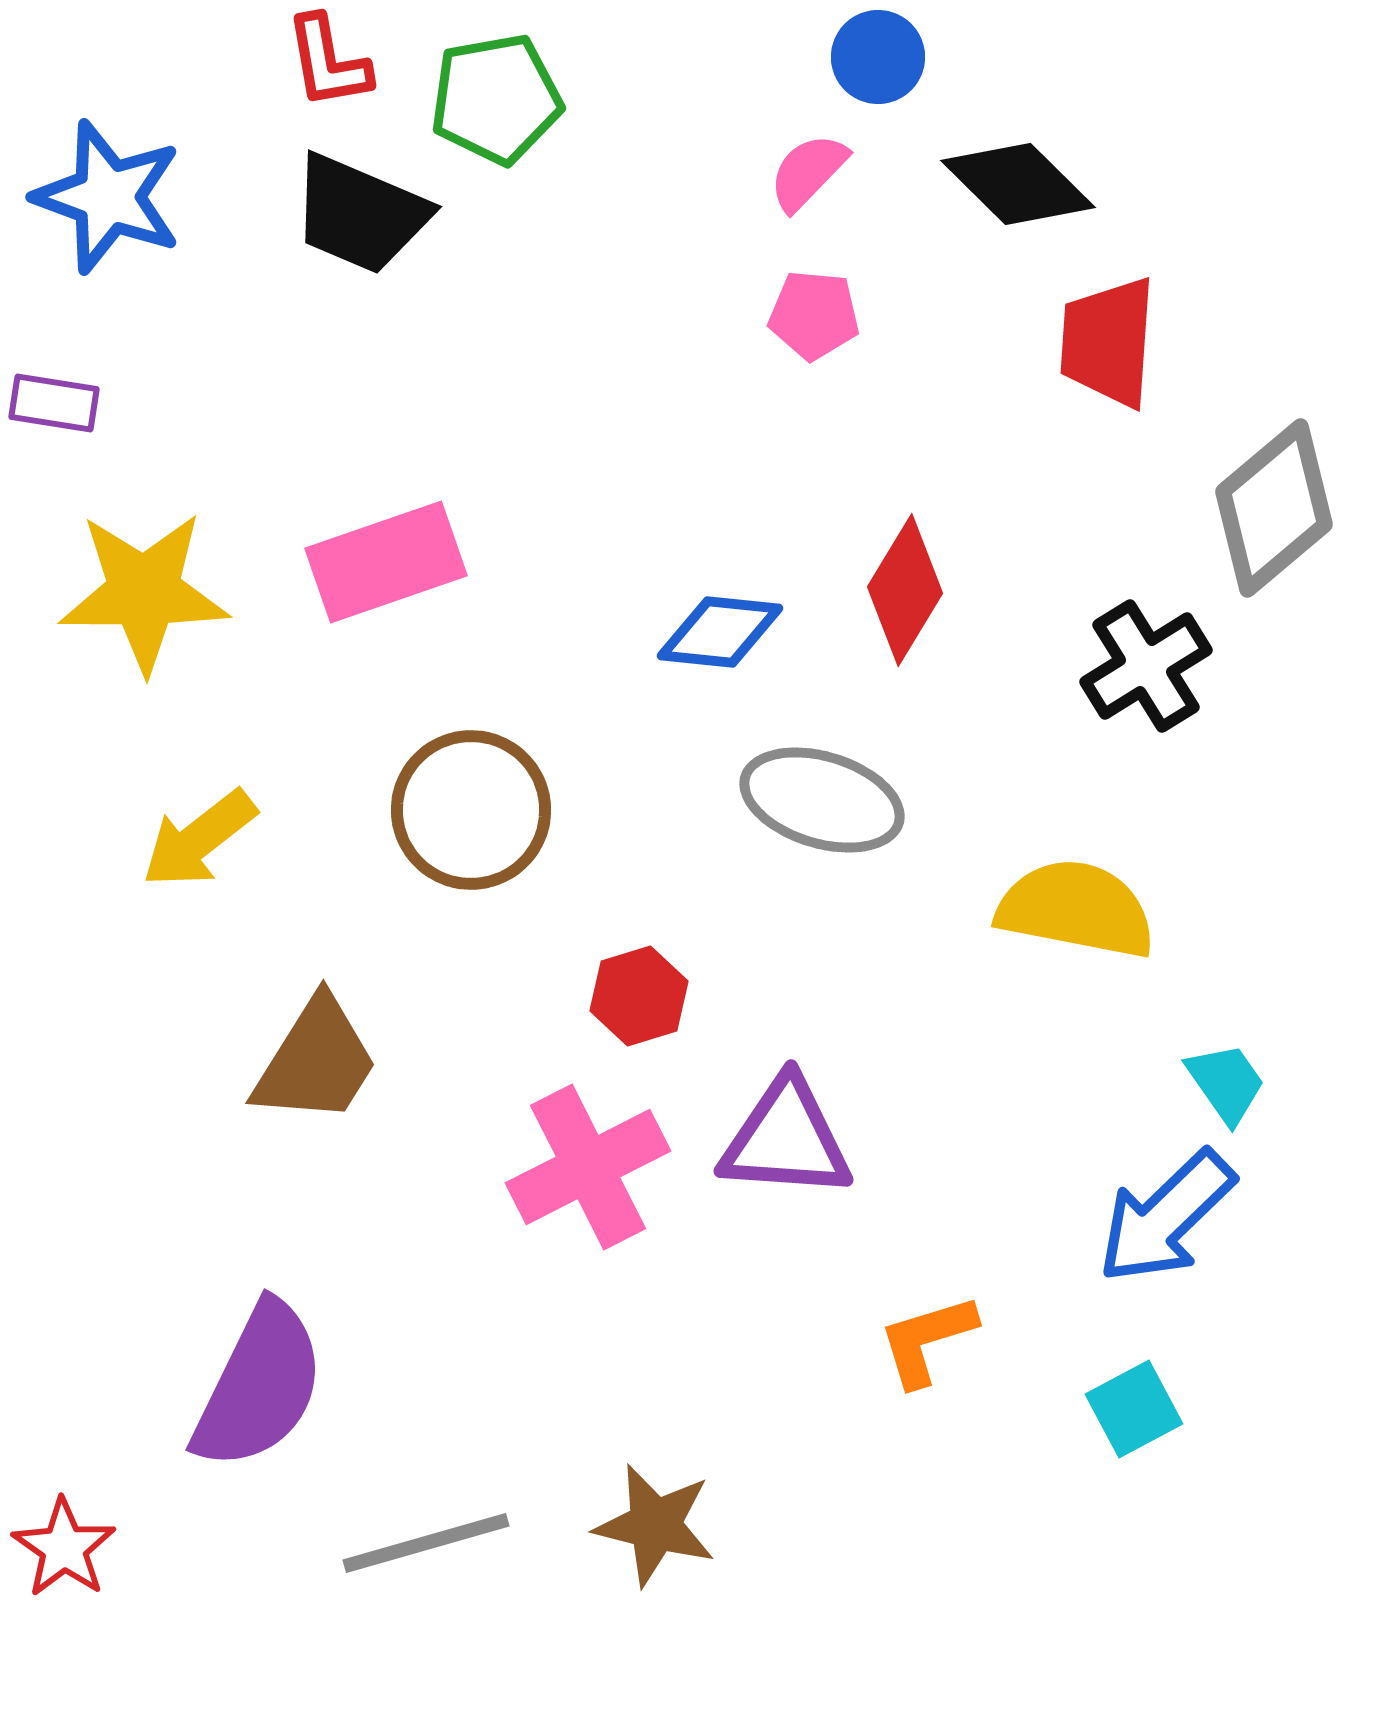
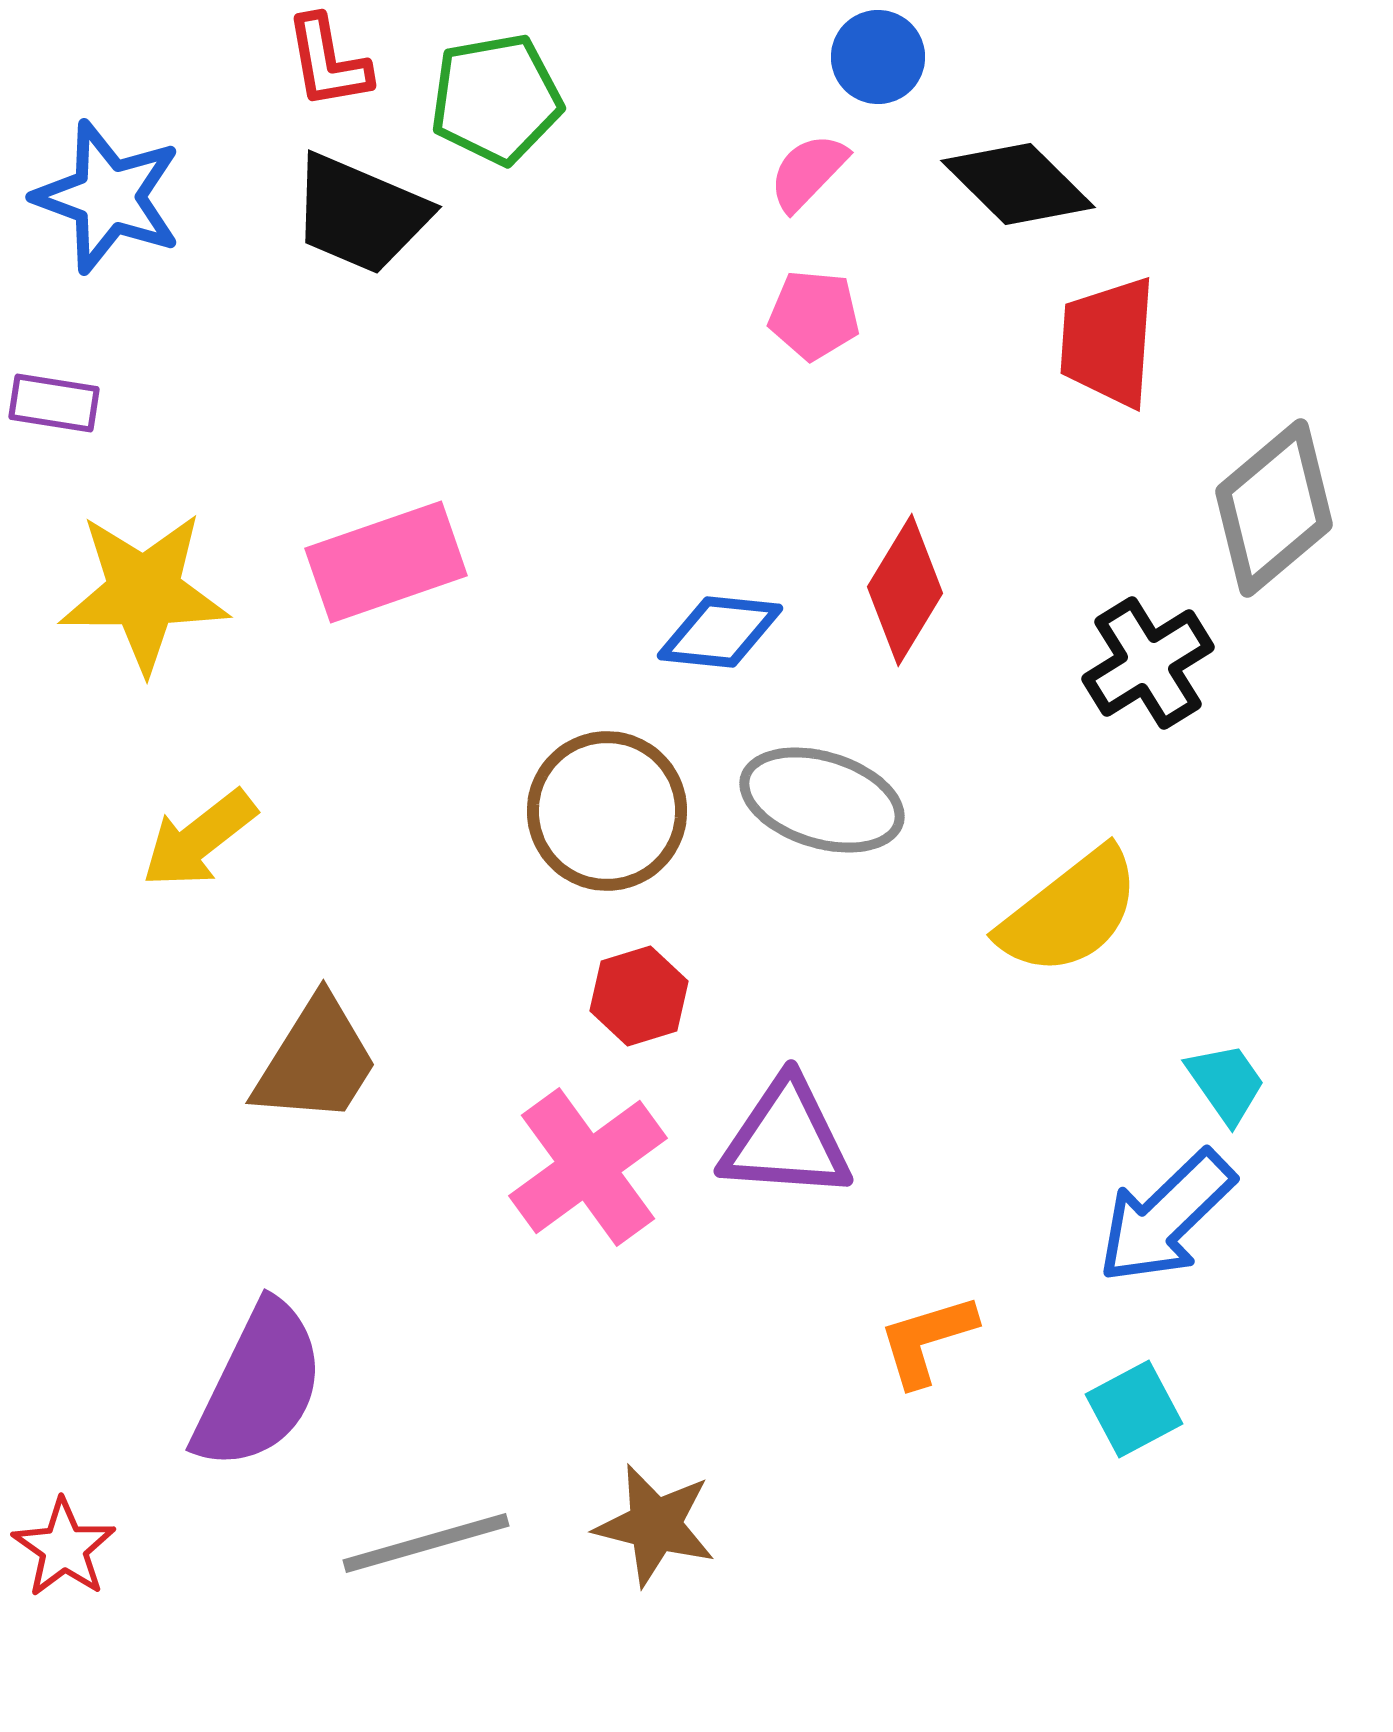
black cross: moved 2 px right, 3 px up
brown circle: moved 136 px right, 1 px down
yellow semicircle: moved 6 px left, 3 px down; rotated 131 degrees clockwise
pink cross: rotated 9 degrees counterclockwise
